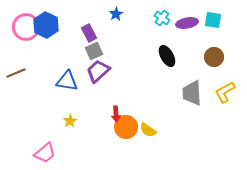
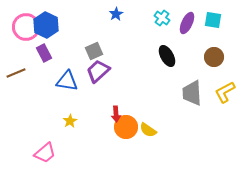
purple ellipse: rotated 55 degrees counterclockwise
purple rectangle: moved 45 px left, 20 px down
